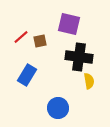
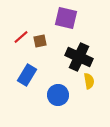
purple square: moved 3 px left, 6 px up
black cross: rotated 16 degrees clockwise
blue circle: moved 13 px up
